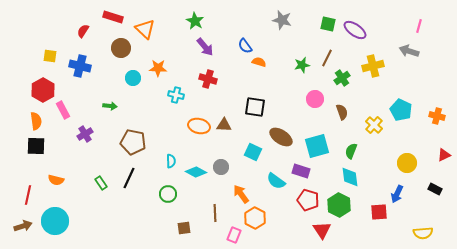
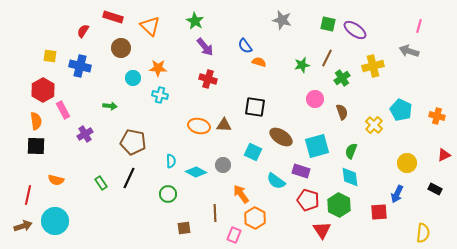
orange triangle at (145, 29): moved 5 px right, 3 px up
cyan cross at (176, 95): moved 16 px left
gray circle at (221, 167): moved 2 px right, 2 px up
yellow semicircle at (423, 233): rotated 78 degrees counterclockwise
